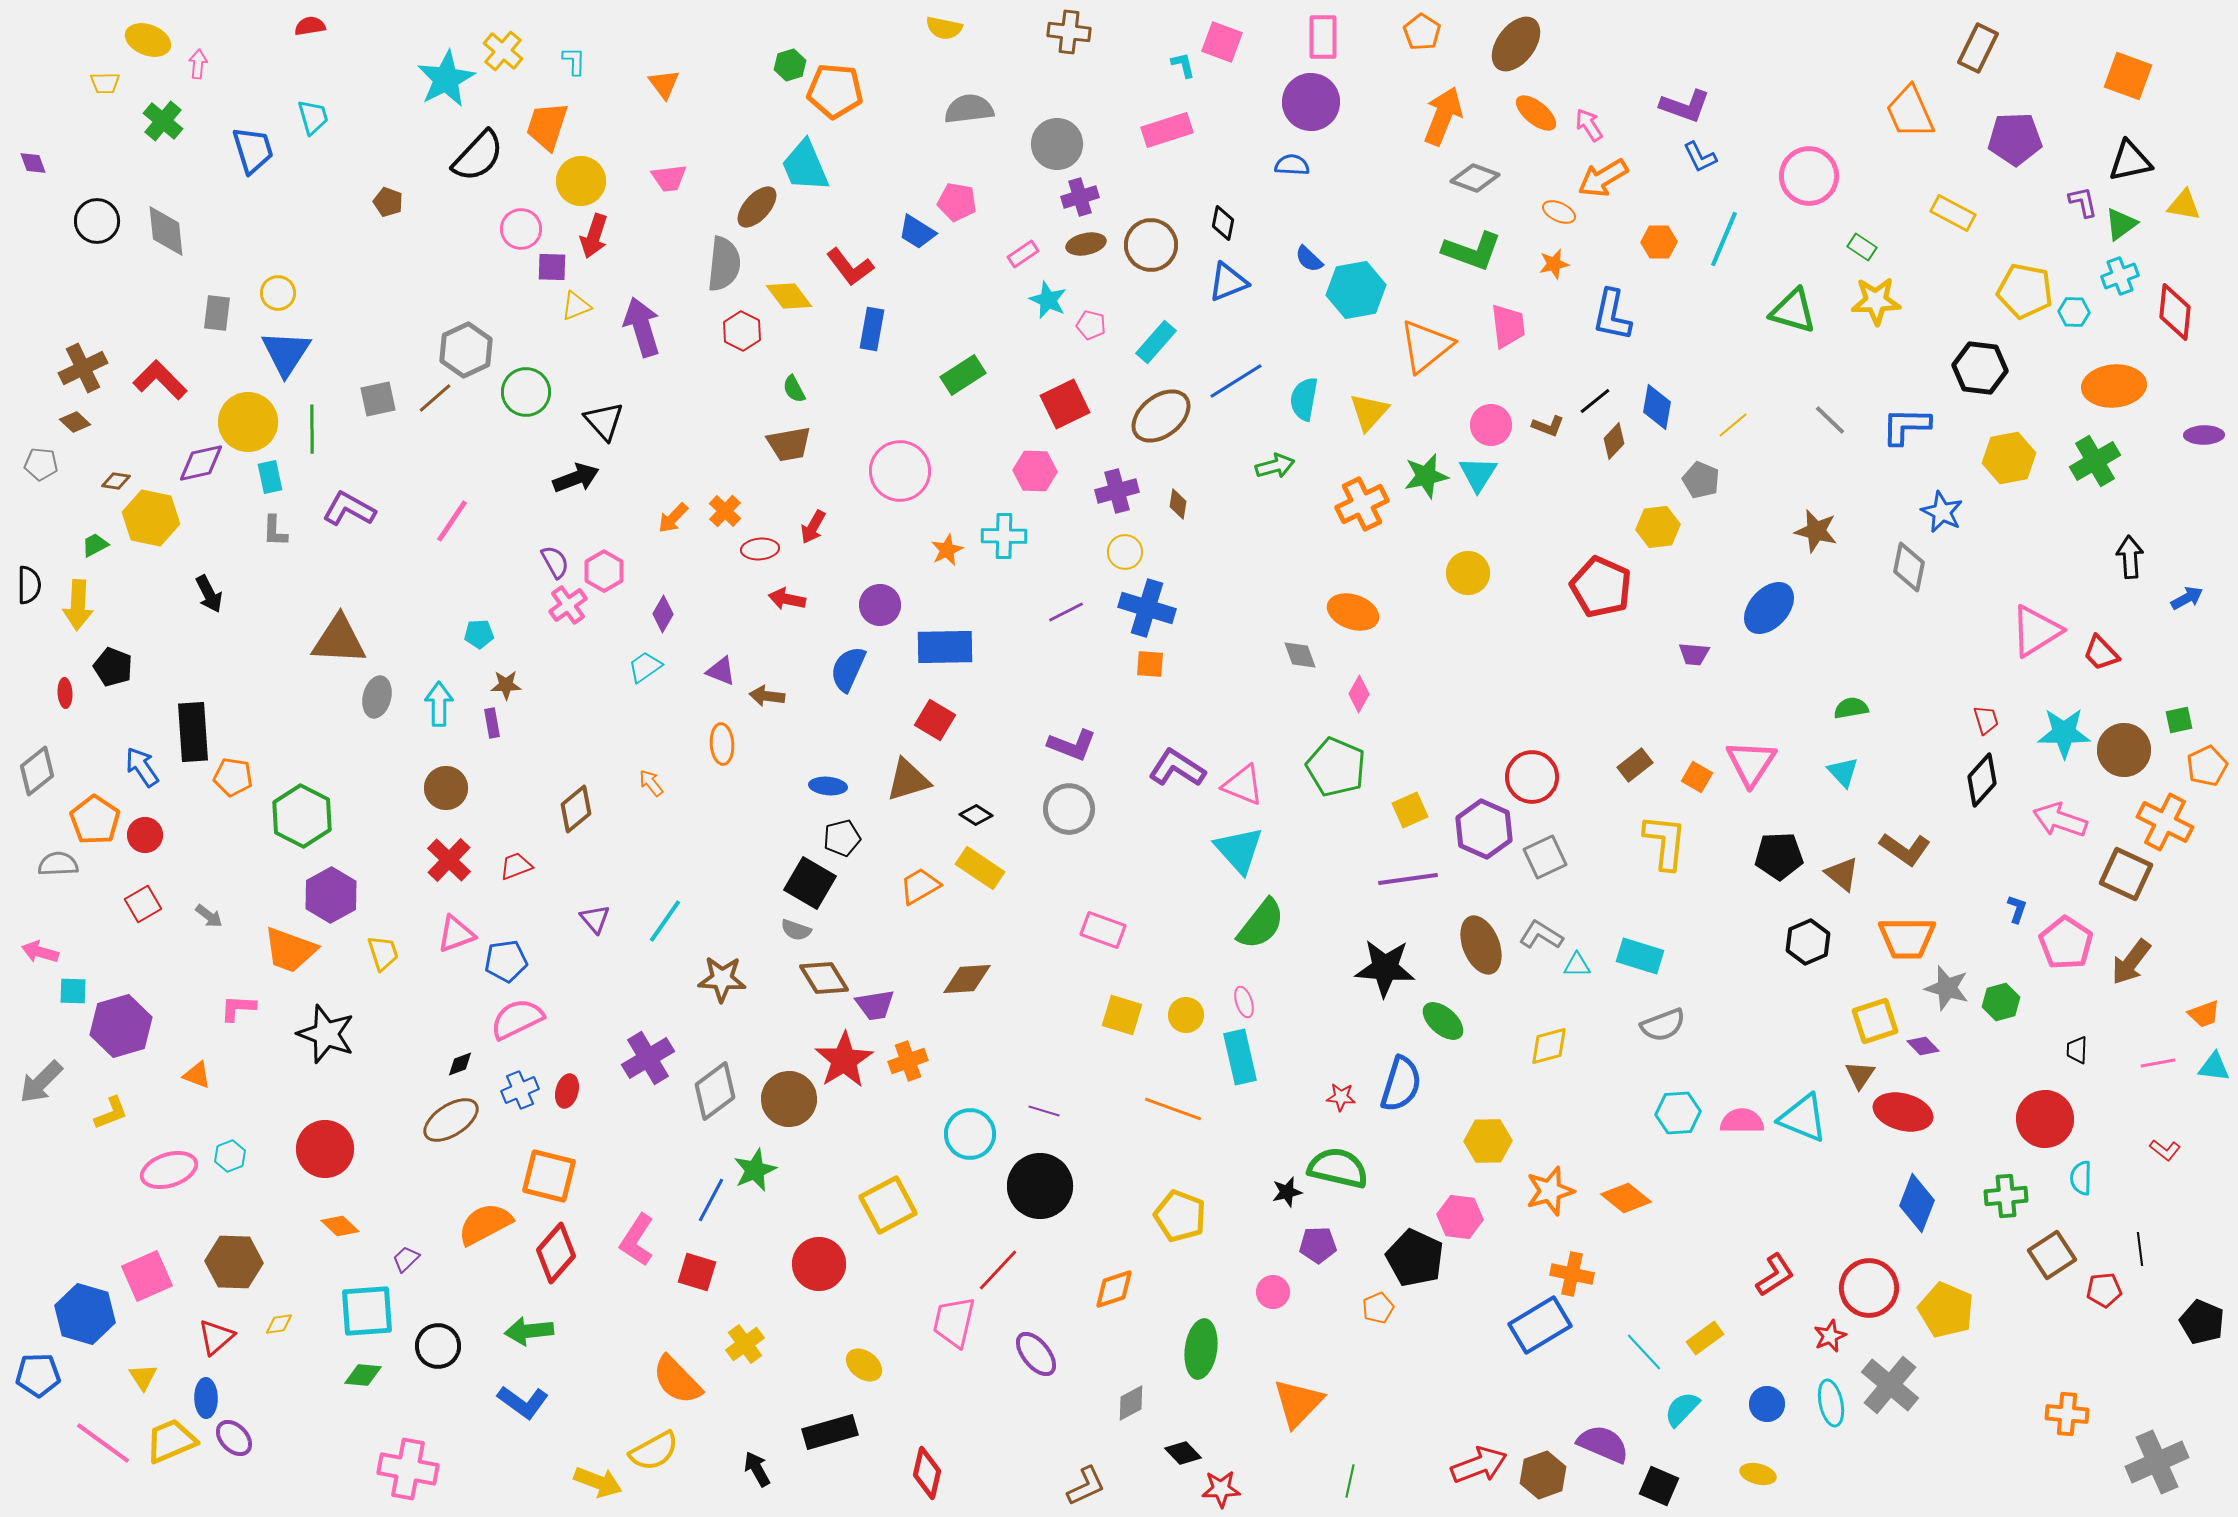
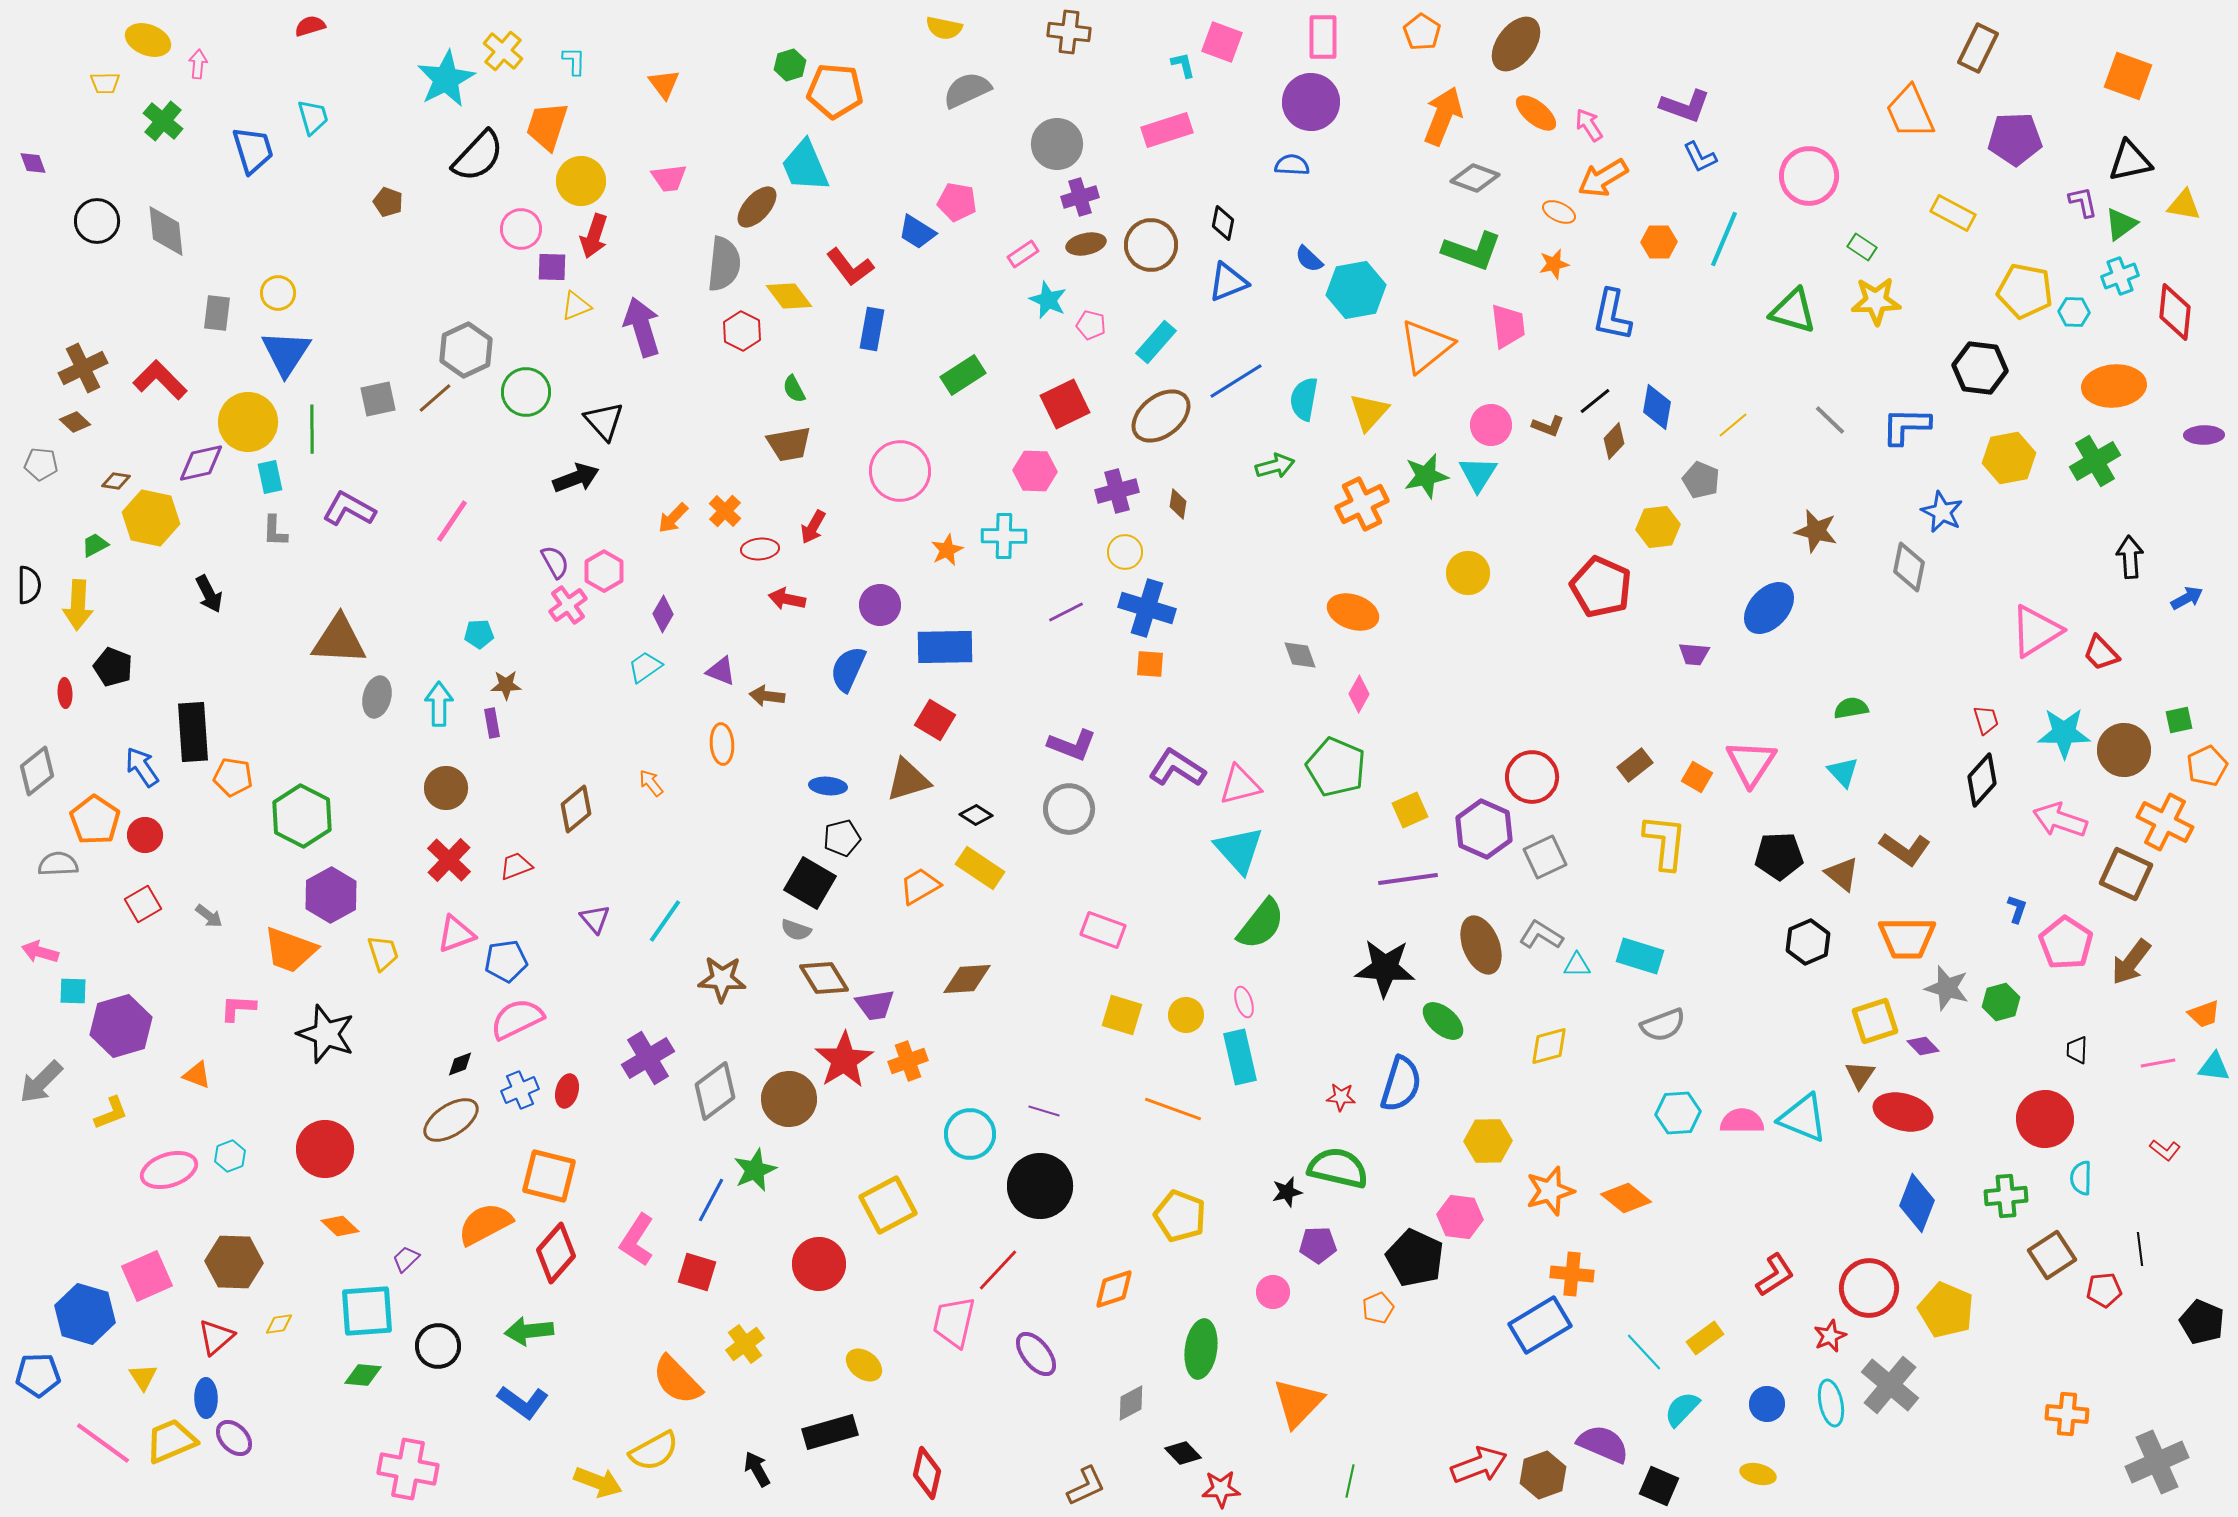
red semicircle at (310, 26): rotated 8 degrees counterclockwise
gray semicircle at (969, 109): moved 2 px left, 19 px up; rotated 18 degrees counterclockwise
pink triangle at (1243, 785): moved 3 px left; rotated 36 degrees counterclockwise
orange cross at (1572, 1274): rotated 6 degrees counterclockwise
